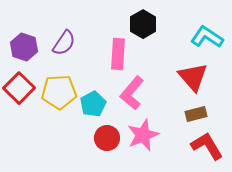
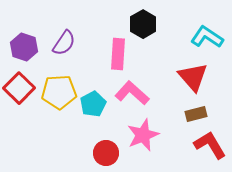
pink L-shape: rotated 92 degrees clockwise
red circle: moved 1 px left, 15 px down
red L-shape: moved 3 px right, 1 px up
